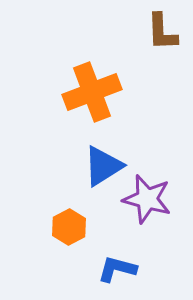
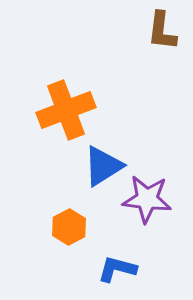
brown L-shape: moved 1 px up; rotated 9 degrees clockwise
orange cross: moved 26 px left, 18 px down
purple star: rotated 9 degrees counterclockwise
